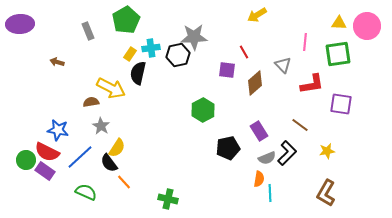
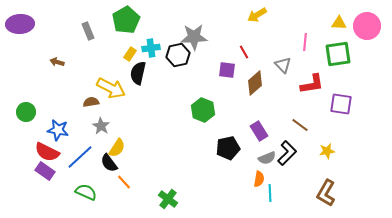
green hexagon at (203, 110): rotated 10 degrees counterclockwise
green circle at (26, 160): moved 48 px up
green cross at (168, 199): rotated 24 degrees clockwise
